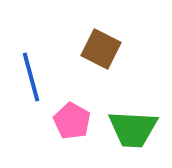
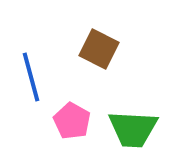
brown square: moved 2 px left
